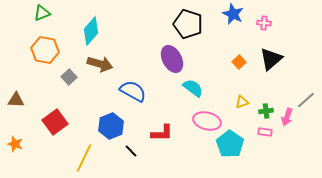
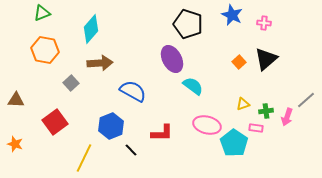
blue star: moved 1 px left, 1 px down
cyan diamond: moved 2 px up
black triangle: moved 5 px left
brown arrow: moved 1 px up; rotated 20 degrees counterclockwise
gray square: moved 2 px right, 6 px down
cyan semicircle: moved 2 px up
yellow triangle: moved 1 px right, 2 px down
pink ellipse: moved 4 px down
pink rectangle: moved 9 px left, 4 px up
cyan pentagon: moved 4 px right, 1 px up
black line: moved 1 px up
